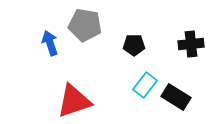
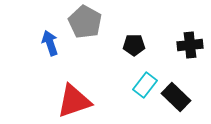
gray pentagon: moved 3 px up; rotated 20 degrees clockwise
black cross: moved 1 px left, 1 px down
black rectangle: rotated 12 degrees clockwise
